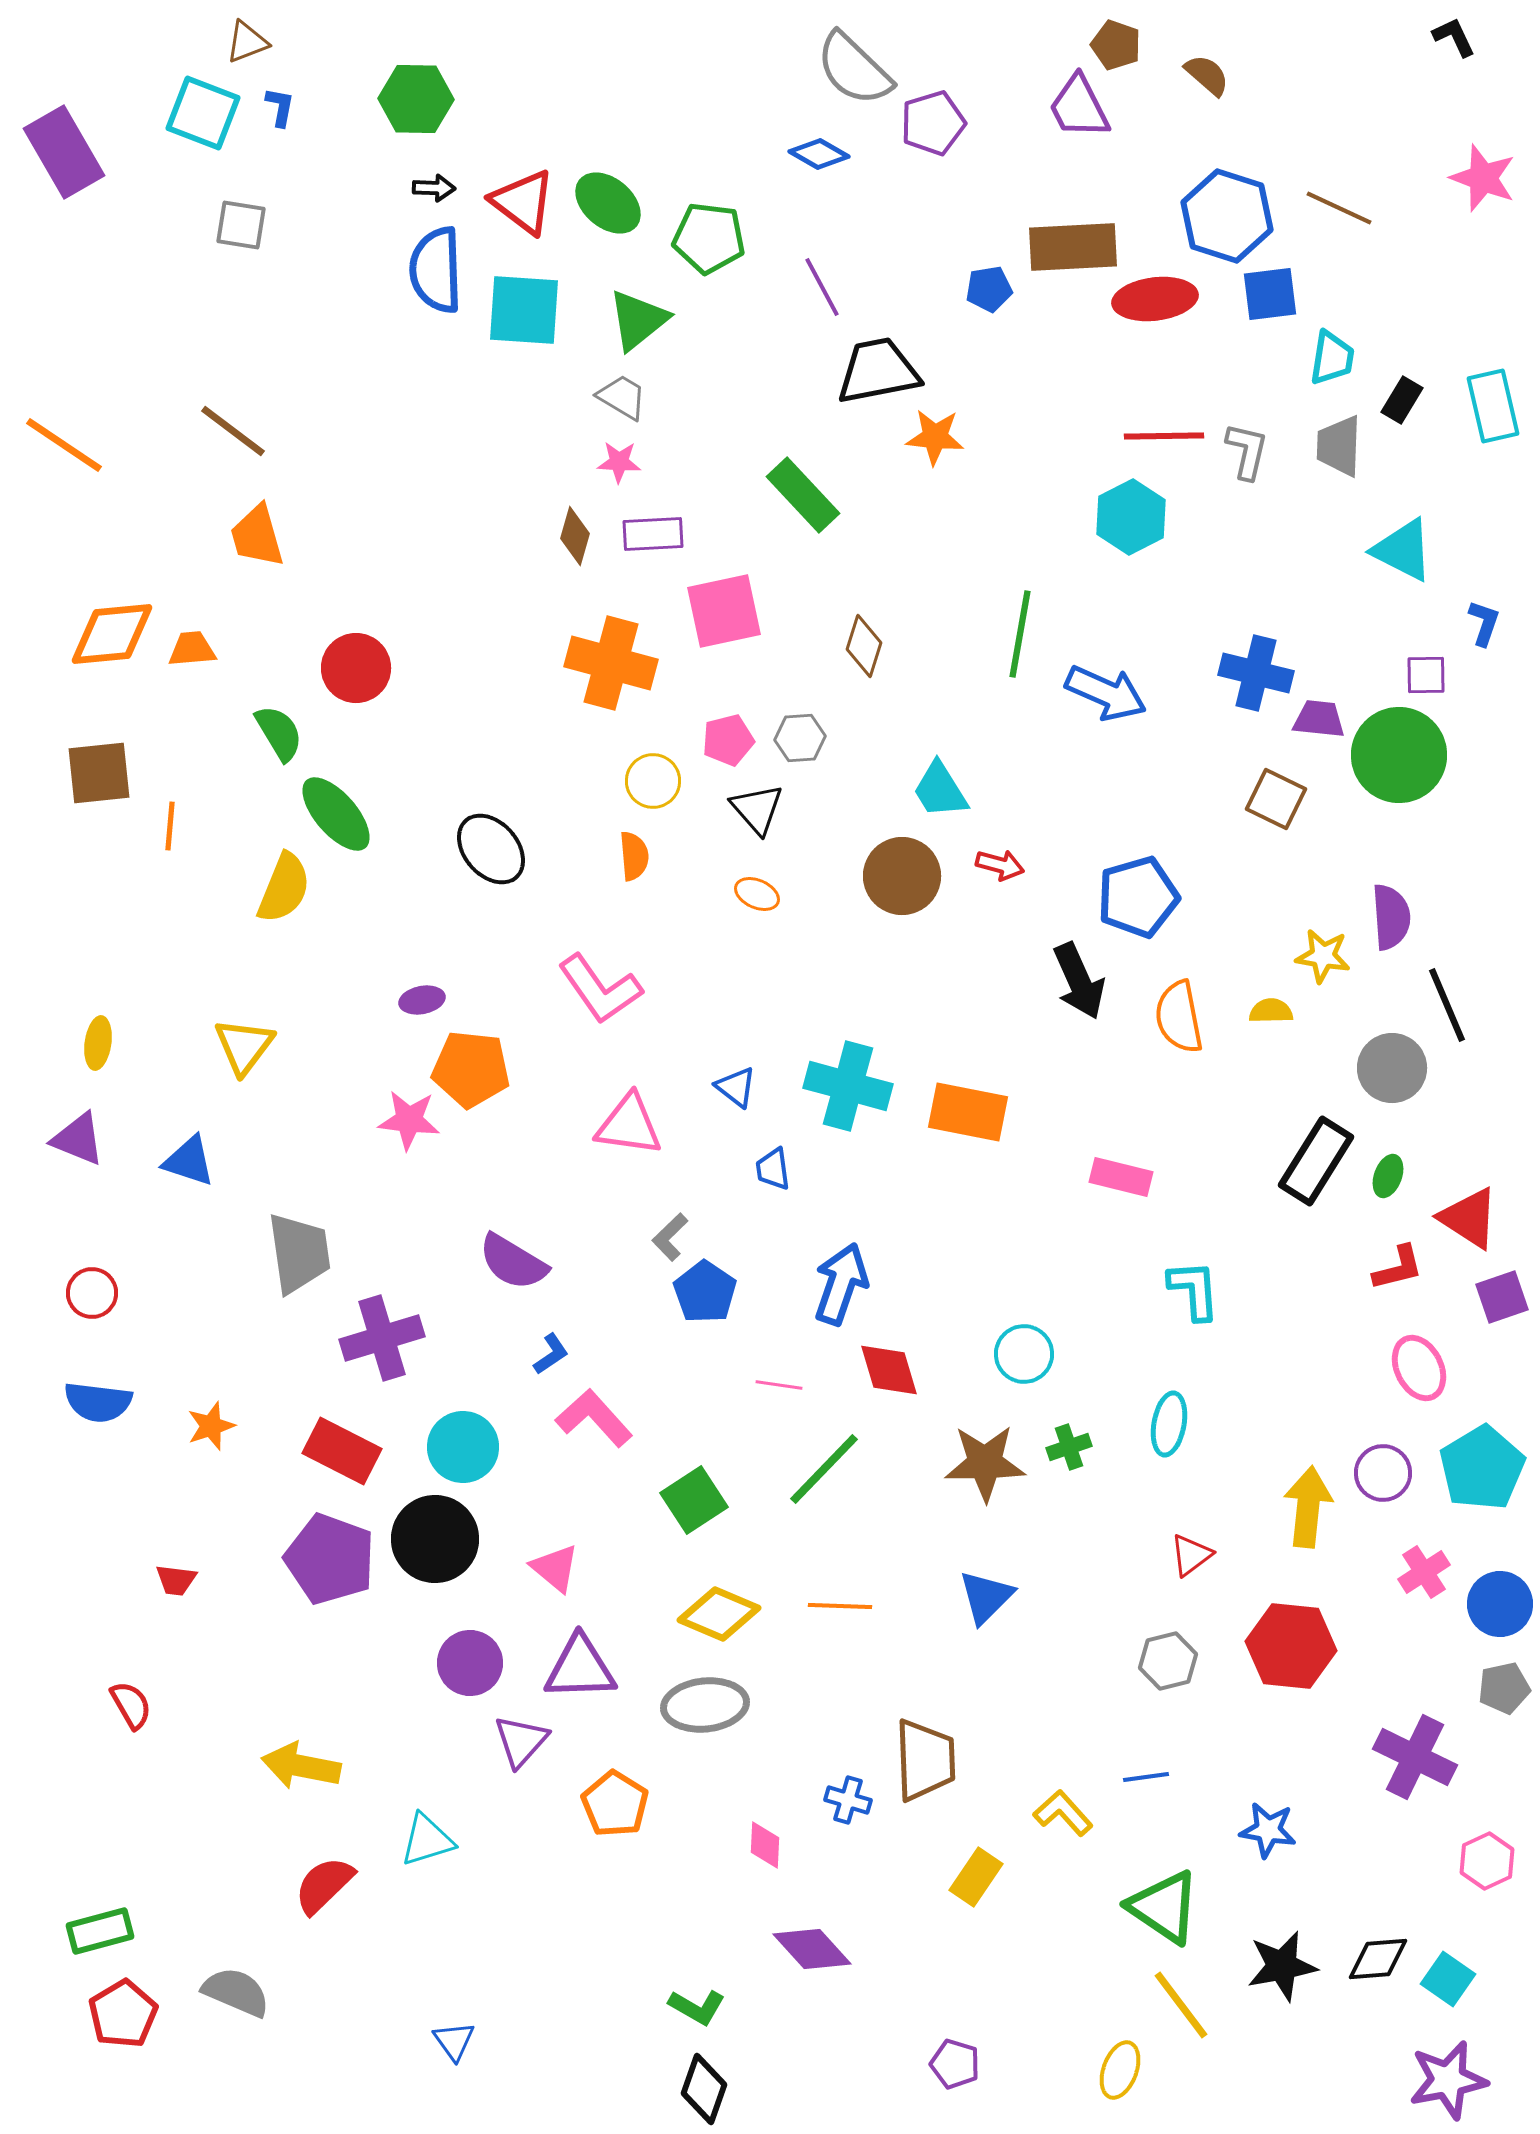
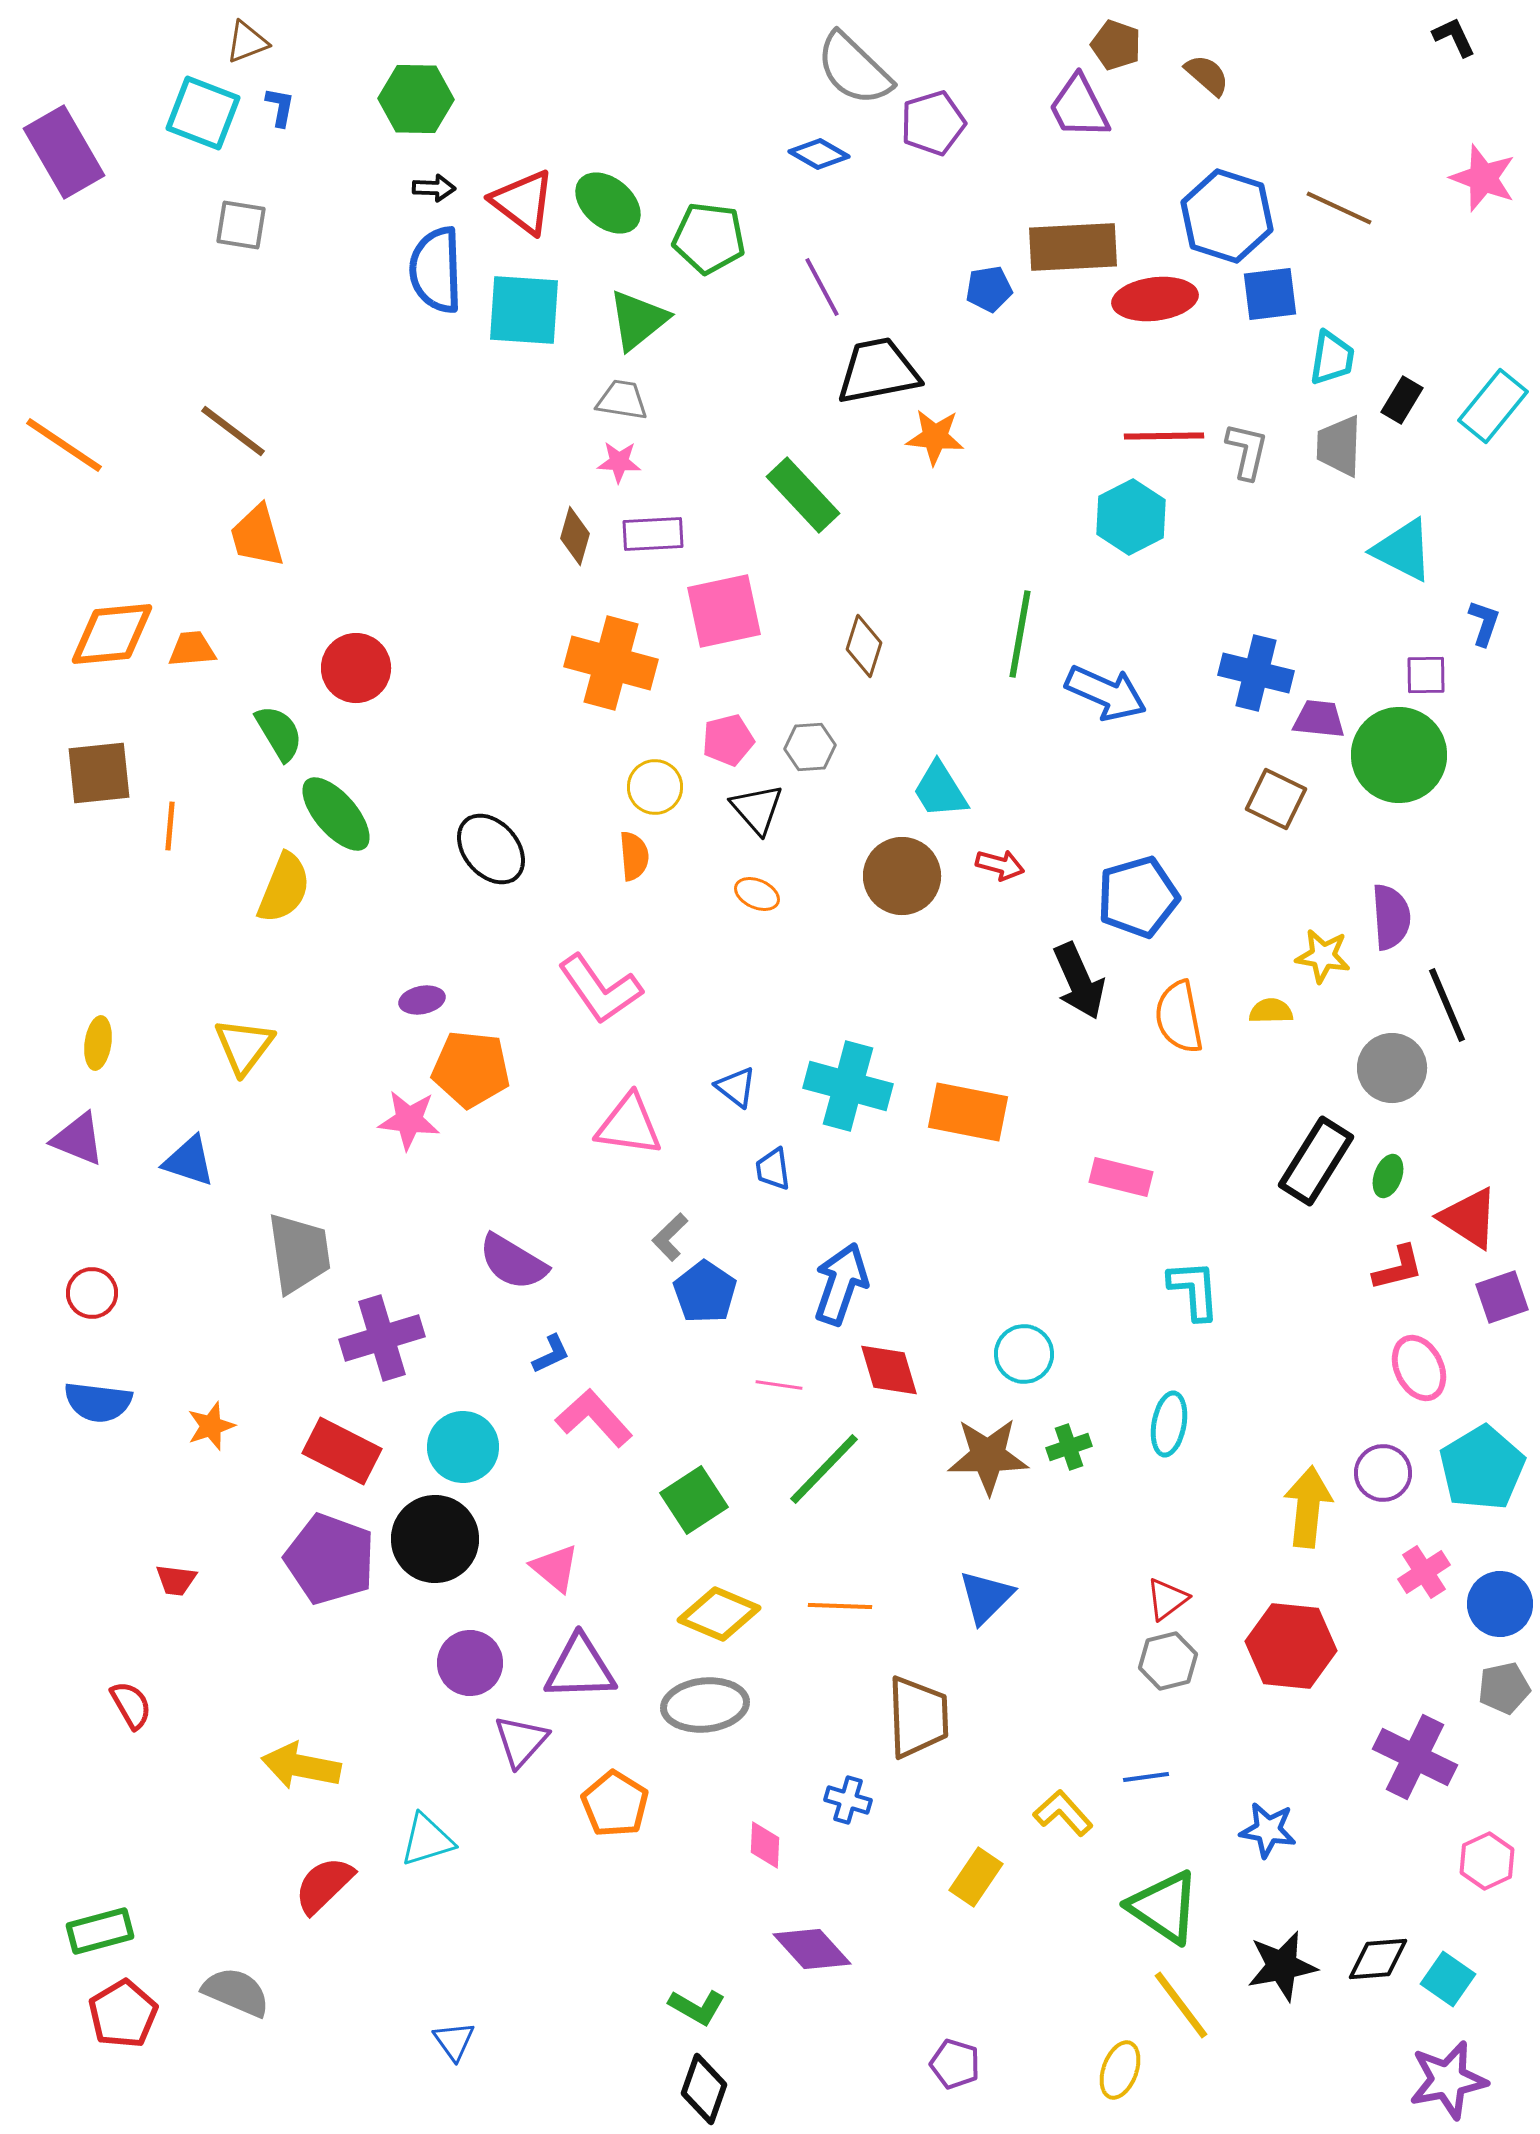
gray trapezoid at (622, 397): moved 3 px down; rotated 22 degrees counterclockwise
cyan rectangle at (1493, 406): rotated 52 degrees clockwise
gray hexagon at (800, 738): moved 10 px right, 9 px down
yellow circle at (653, 781): moved 2 px right, 6 px down
blue L-shape at (551, 1354): rotated 9 degrees clockwise
brown star at (985, 1463): moved 3 px right, 7 px up
red triangle at (1191, 1555): moved 24 px left, 44 px down
brown trapezoid at (925, 1760): moved 7 px left, 43 px up
